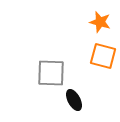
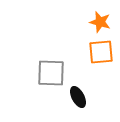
orange square: moved 2 px left, 4 px up; rotated 20 degrees counterclockwise
black ellipse: moved 4 px right, 3 px up
